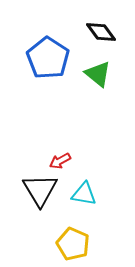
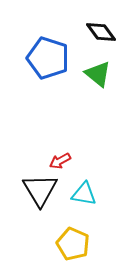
blue pentagon: rotated 15 degrees counterclockwise
